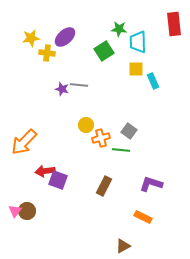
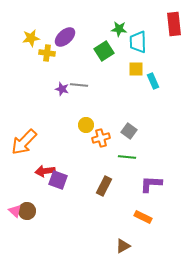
green line: moved 6 px right, 7 px down
purple L-shape: rotated 15 degrees counterclockwise
pink triangle: rotated 24 degrees counterclockwise
